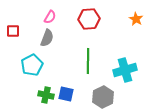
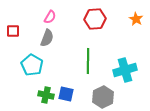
red hexagon: moved 6 px right
cyan pentagon: rotated 15 degrees counterclockwise
